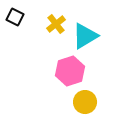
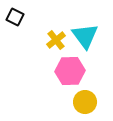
yellow cross: moved 16 px down
cyan triangle: rotated 36 degrees counterclockwise
pink hexagon: rotated 16 degrees clockwise
